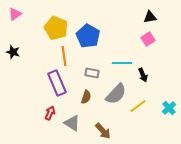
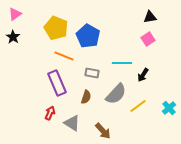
black star: moved 15 px up; rotated 16 degrees clockwise
orange line: rotated 60 degrees counterclockwise
black arrow: rotated 56 degrees clockwise
